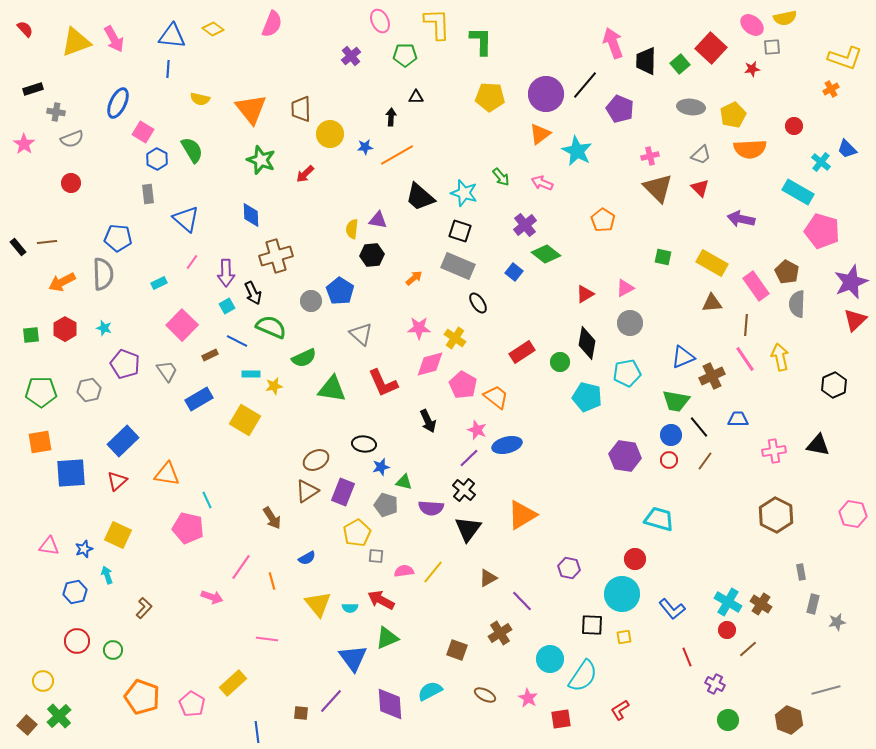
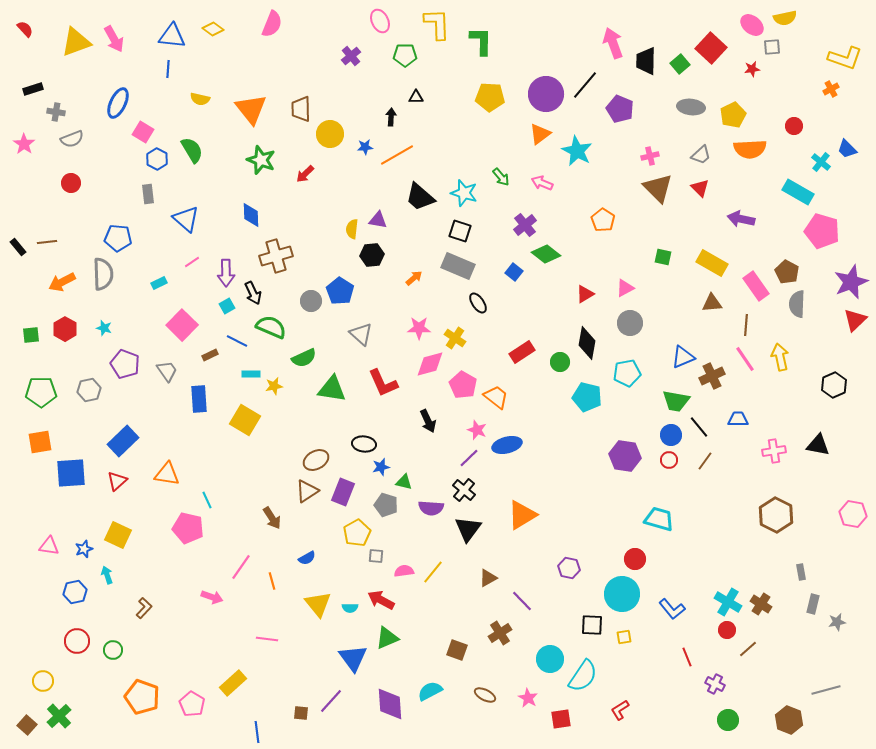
pink line at (192, 262): rotated 21 degrees clockwise
blue rectangle at (199, 399): rotated 64 degrees counterclockwise
